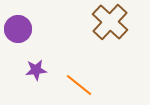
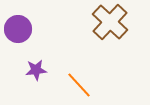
orange line: rotated 8 degrees clockwise
